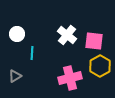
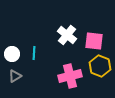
white circle: moved 5 px left, 20 px down
cyan line: moved 2 px right
yellow hexagon: rotated 10 degrees counterclockwise
pink cross: moved 2 px up
